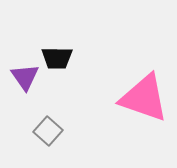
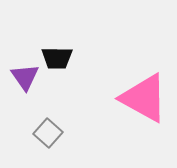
pink triangle: rotated 10 degrees clockwise
gray square: moved 2 px down
